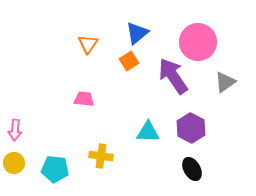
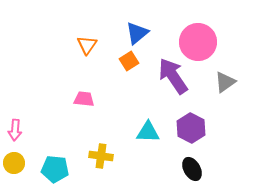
orange triangle: moved 1 px left, 1 px down
